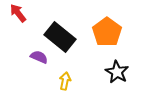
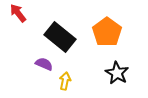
purple semicircle: moved 5 px right, 7 px down
black star: moved 1 px down
